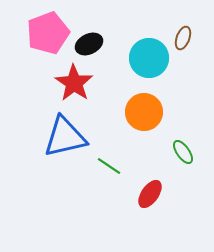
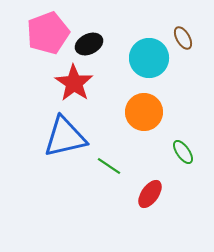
brown ellipse: rotated 50 degrees counterclockwise
